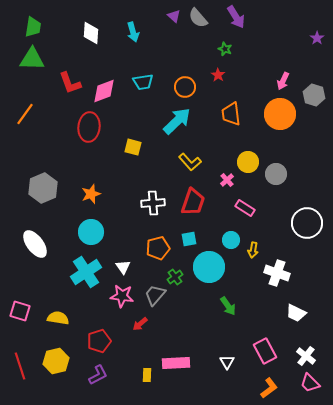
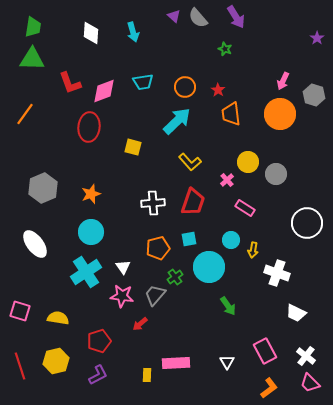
red star at (218, 75): moved 15 px down
